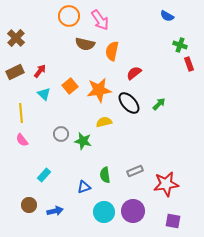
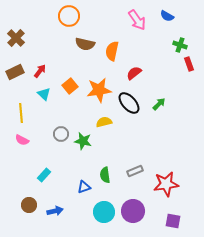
pink arrow: moved 37 px right
pink semicircle: rotated 24 degrees counterclockwise
